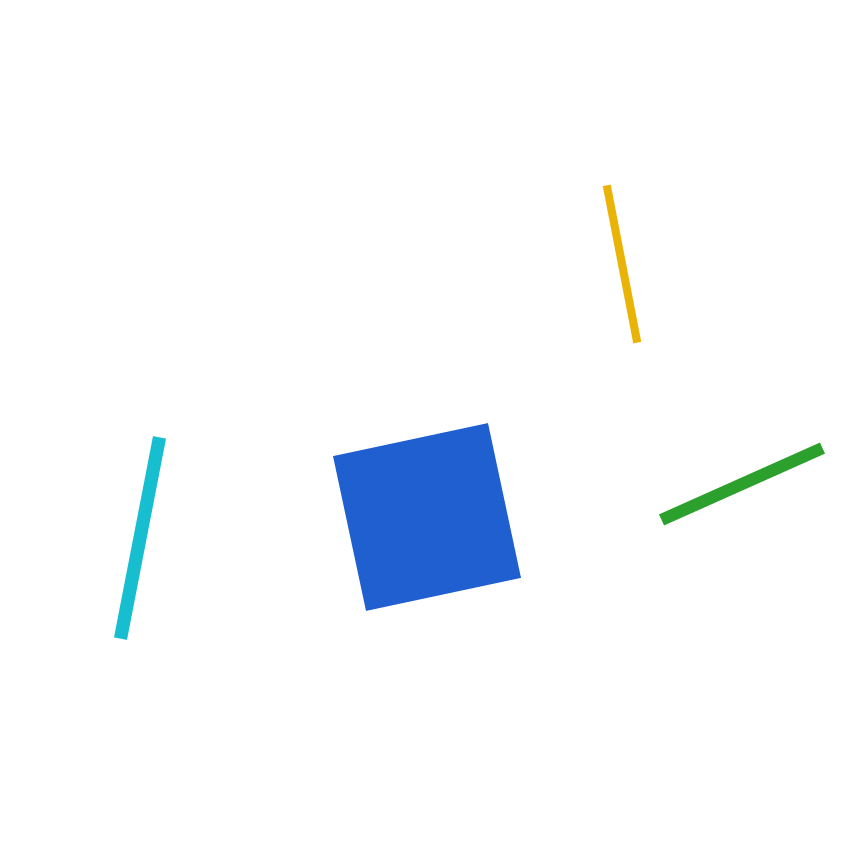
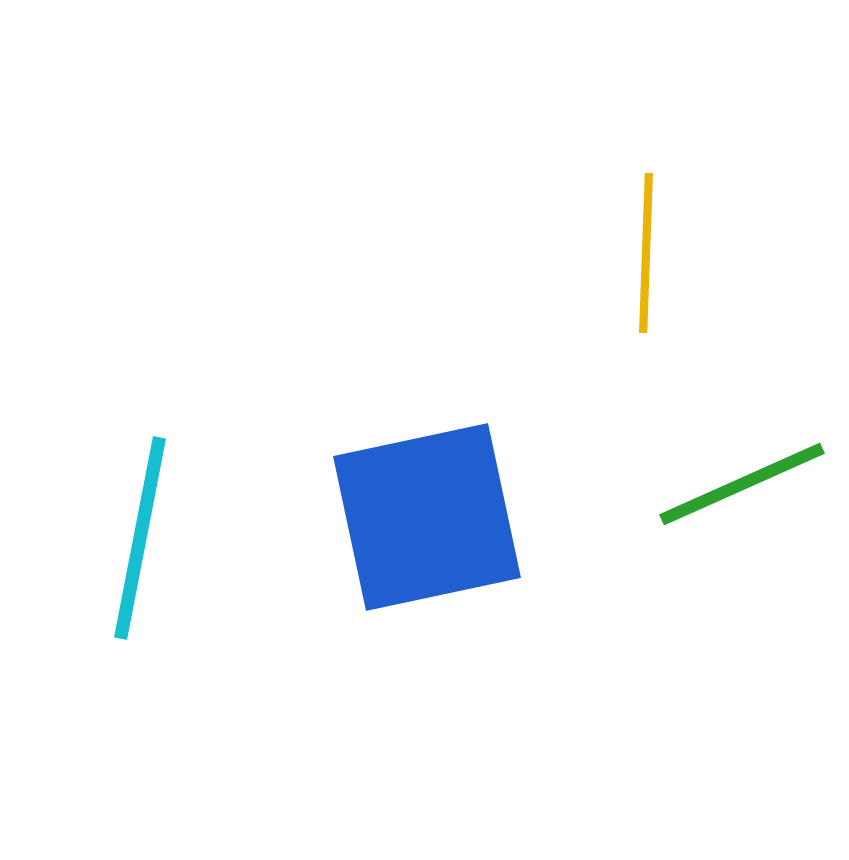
yellow line: moved 24 px right, 11 px up; rotated 13 degrees clockwise
